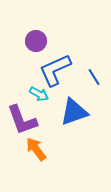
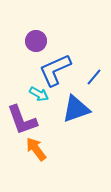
blue line: rotated 72 degrees clockwise
blue triangle: moved 2 px right, 3 px up
